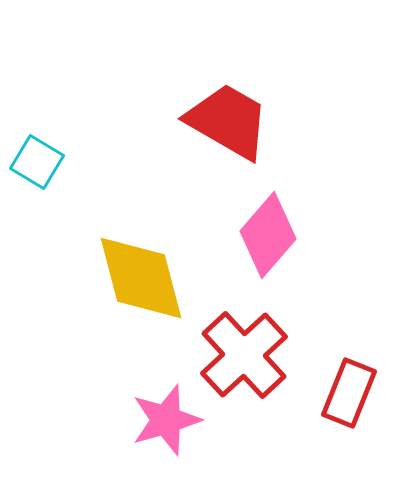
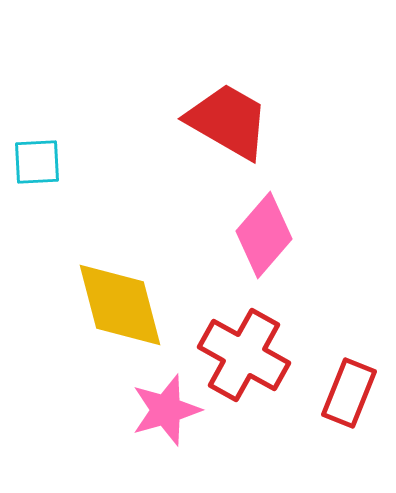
cyan square: rotated 34 degrees counterclockwise
pink diamond: moved 4 px left
yellow diamond: moved 21 px left, 27 px down
red cross: rotated 18 degrees counterclockwise
pink star: moved 10 px up
